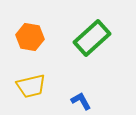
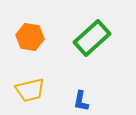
yellow trapezoid: moved 1 px left, 4 px down
blue L-shape: rotated 140 degrees counterclockwise
